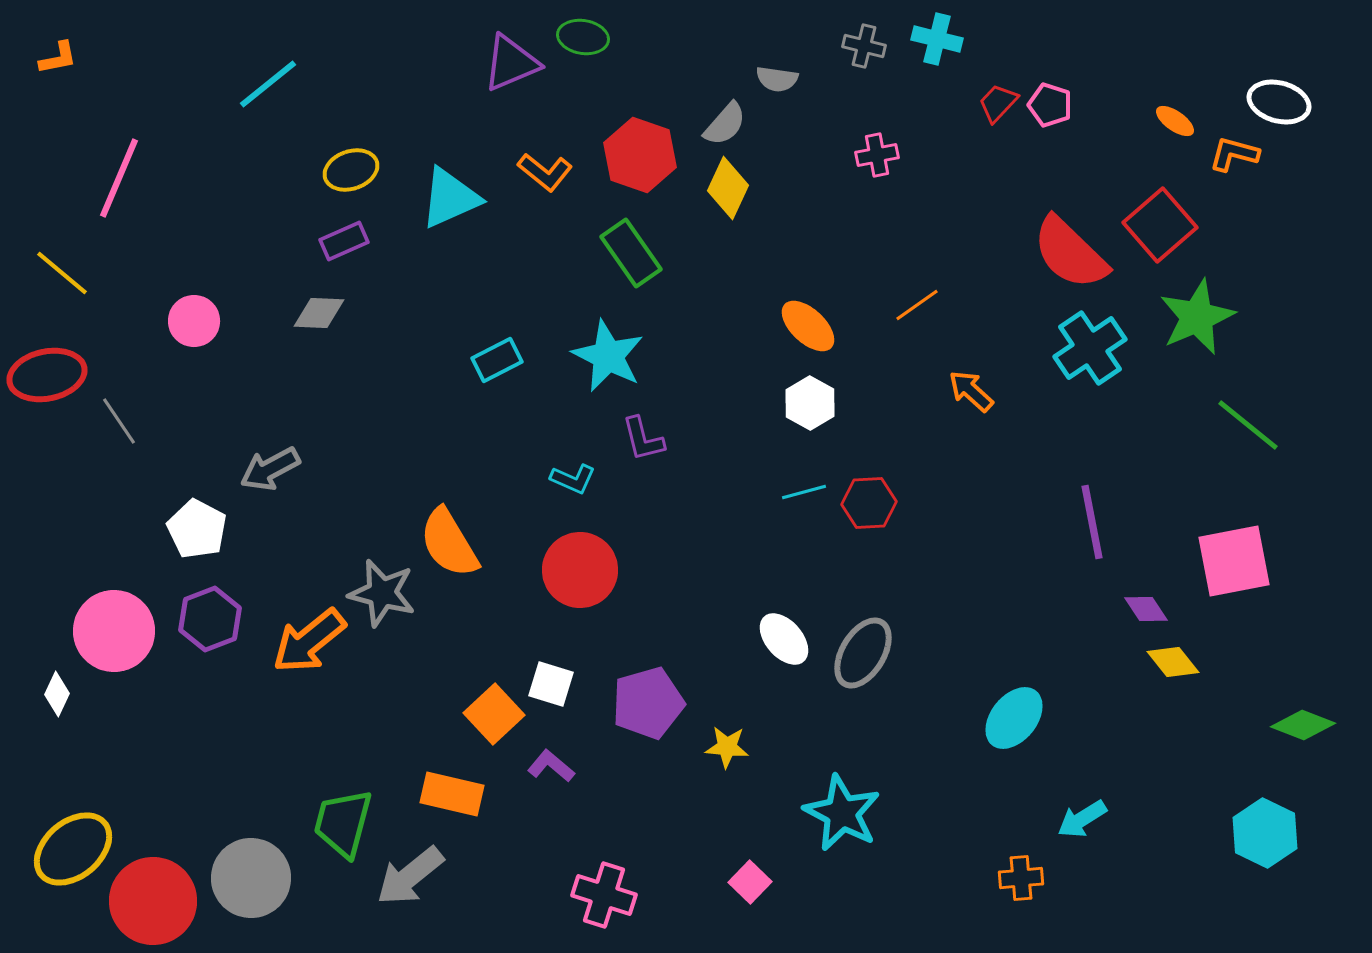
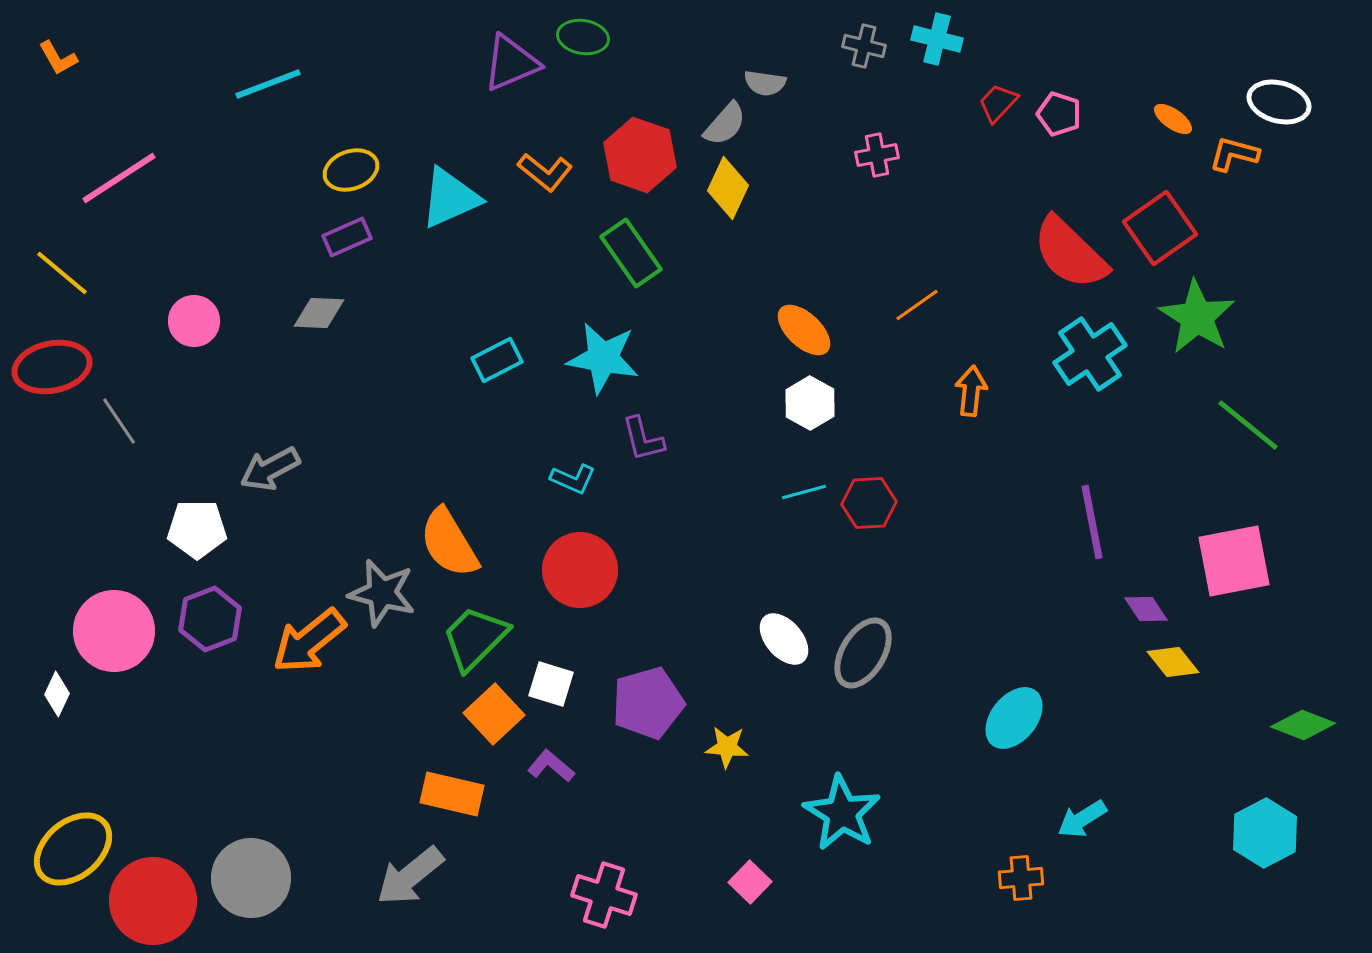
orange L-shape at (58, 58): rotated 72 degrees clockwise
gray semicircle at (777, 79): moved 12 px left, 4 px down
cyan line at (268, 84): rotated 18 degrees clockwise
pink pentagon at (1050, 105): moved 9 px right, 9 px down
orange ellipse at (1175, 121): moved 2 px left, 2 px up
pink line at (119, 178): rotated 34 degrees clockwise
red square at (1160, 225): moved 3 px down; rotated 6 degrees clockwise
purple rectangle at (344, 241): moved 3 px right, 4 px up
green star at (1197, 317): rotated 16 degrees counterclockwise
orange ellipse at (808, 326): moved 4 px left, 4 px down
cyan cross at (1090, 348): moved 6 px down
cyan star at (608, 356): moved 5 px left, 2 px down; rotated 16 degrees counterclockwise
red ellipse at (47, 375): moved 5 px right, 8 px up
orange arrow at (971, 391): rotated 54 degrees clockwise
white pentagon at (197, 529): rotated 28 degrees counterclockwise
cyan star at (842, 813): rotated 4 degrees clockwise
green trapezoid at (343, 823): moved 132 px right, 185 px up; rotated 30 degrees clockwise
cyan hexagon at (1265, 833): rotated 6 degrees clockwise
